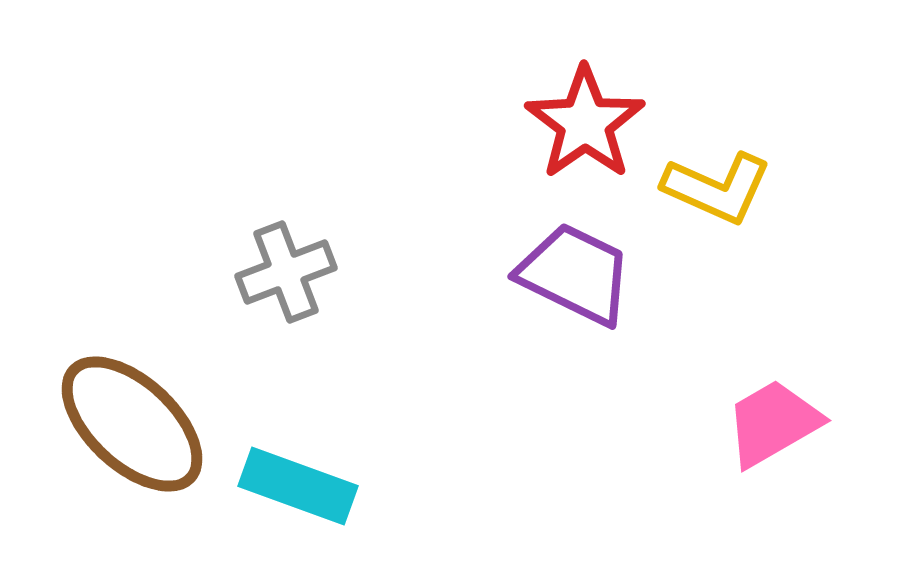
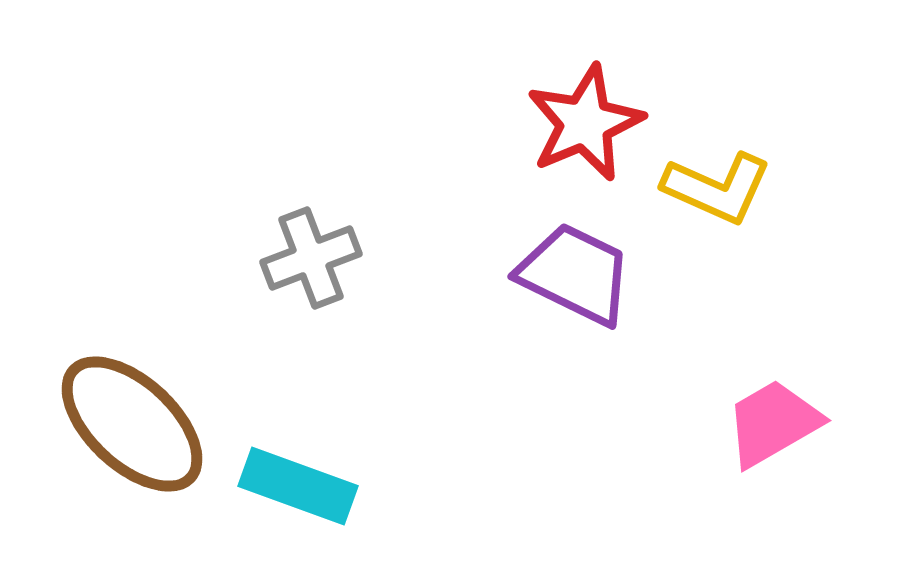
red star: rotated 12 degrees clockwise
gray cross: moved 25 px right, 14 px up
